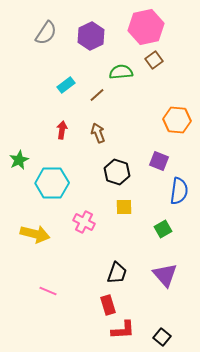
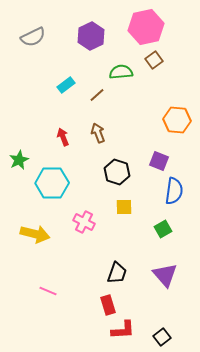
gray semicircle: moved 13 px left, 4 px down; rotated 30 degrees clockwise
red arrow: moved 1 px right, 7 px down; rotated 30 degrees counterclockwise
blue semicircle: moved 5 px left
black square: rotated 12 degrees clockwise
